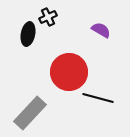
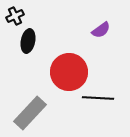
black cross: moved 33 px left, 1 px up
purple semicircle: rotated 114 degrees clockwise
black ellipse: moved 7 px down
black line: rotated 12 degrees counterclockwise
